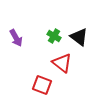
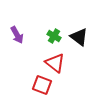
purple arrow: moved 1 px right, 3 px up
red triangle: moved 7 px left
